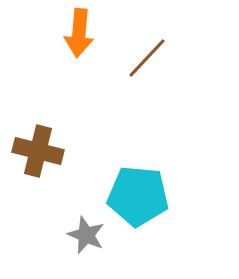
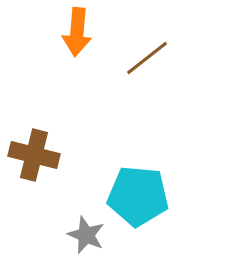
orange arrow: moved 2 px left, 1 px up
brown line: rotated 9 degrees clockwise
brown cross: moved 4 px left, 4 px down
